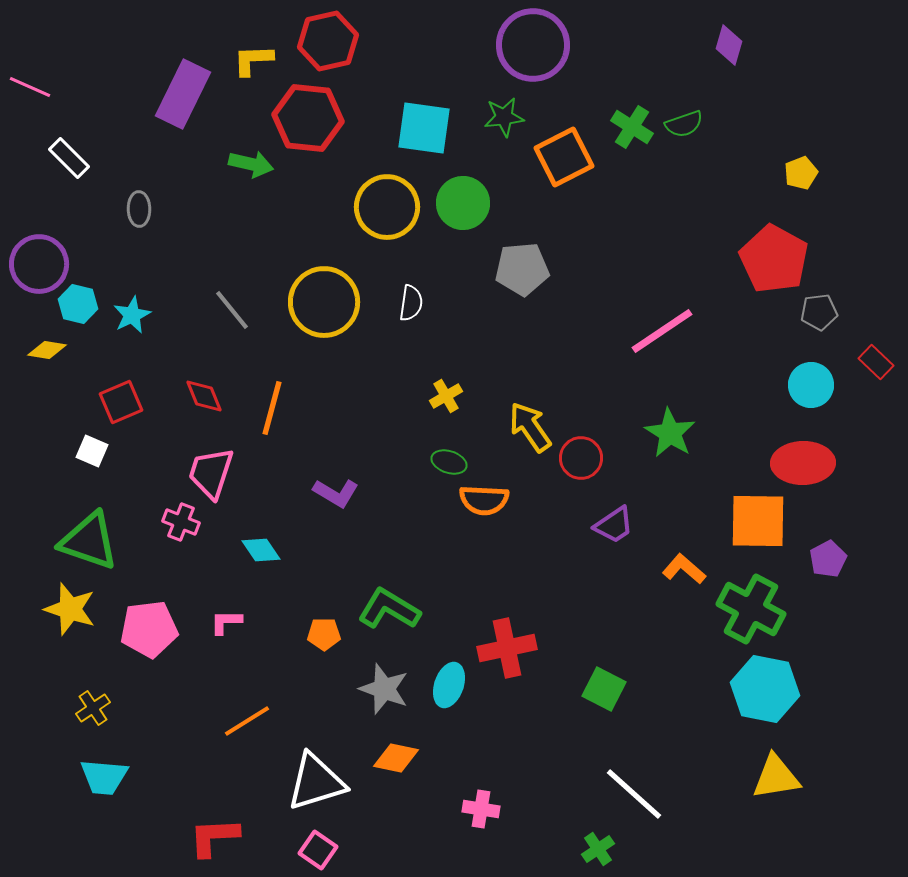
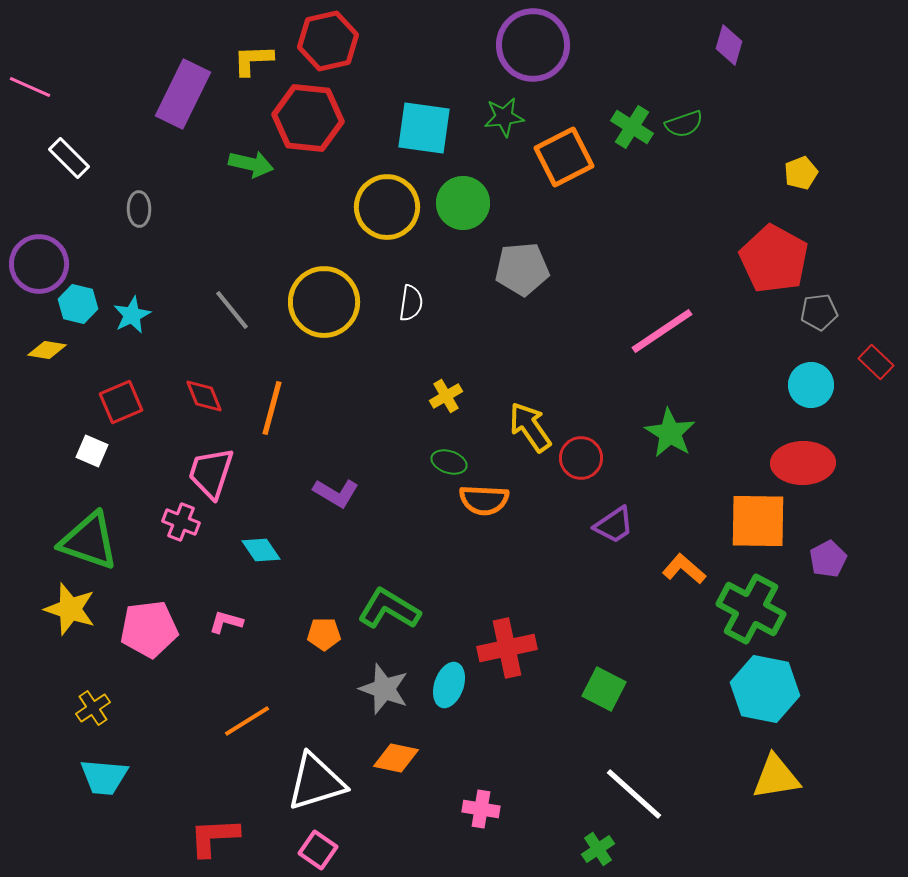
pink L-shape at (226, 622): rotated 16 degrees clockwise
